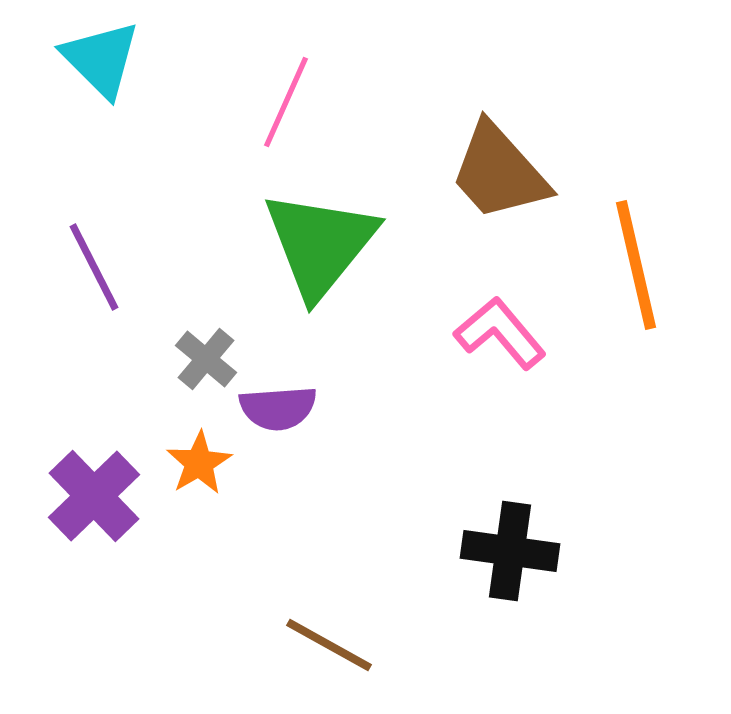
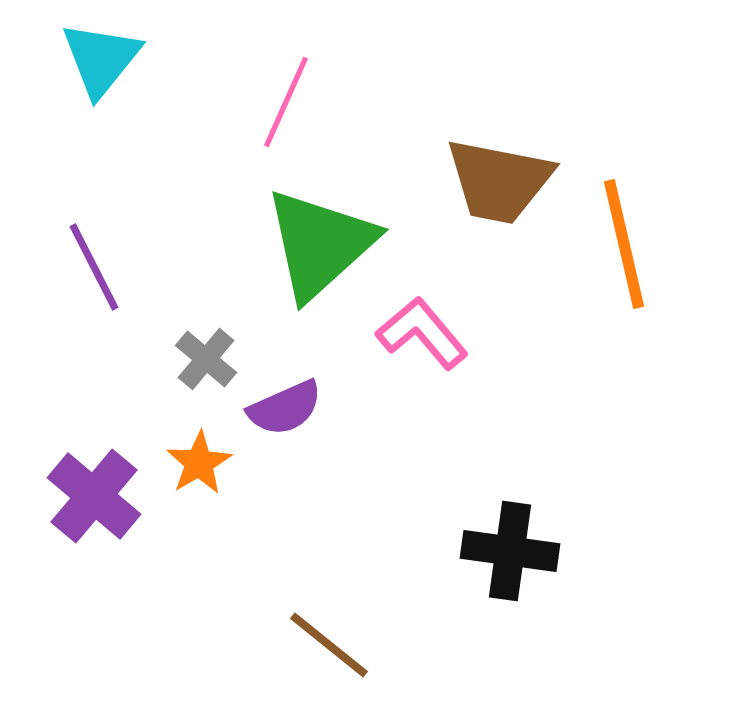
cyan triangle: rotated 24 degrees clockwise
brown trapezoid: moved 9 px down; rotated 37 degrees counterclockwise
green triangle: rotated 9 degrees clockwise
orange line: moved 12 px left, 21 px up
pink L-shape: moved 78 px left
purple semicircle: moved 7 px right; rotated 20 degrees counterclockwise
purple cross: rotated 6 degrees counterclockwise
brown line: rotated 10 degrees clockwise
